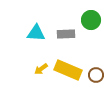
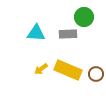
green circle: moved 7 px left, 3 px up
gray rectangle: moved 2 px right
brown circle: moved 1 px up
